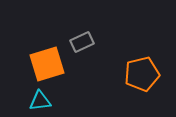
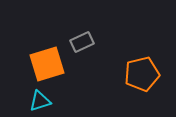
cyan triangle: rotated 10 degrees counterclockwise
